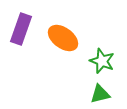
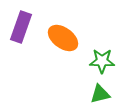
purple rectangle: moved 2 px up
green star: rotated 20 degrees counterclockwise
